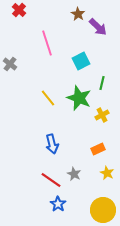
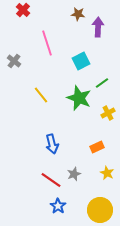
red cross: moved 4 px right
brown star: rotated 24 degrees counterclockwise
purple arrow: rotated 132 degrees counterclockwise
gray cross: moved 4 px right, 3 px up
green line: rotated 40 degrees clockwise
yellow line: moved 7 px left, 3 px up
yellow cross: moved 6 px right, 2 px up
orange rectangle: moved 1 px left, 2 px up
gray star: rotated 24 degrees clockwise
blue star: moved 2 px down
yellow circle: moved 3 px left
